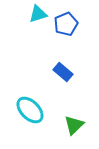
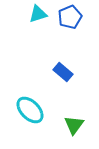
blue pentagon: moved 4 px right, 7 px up
green triangle: rotated 10 degrees counterclockwise
